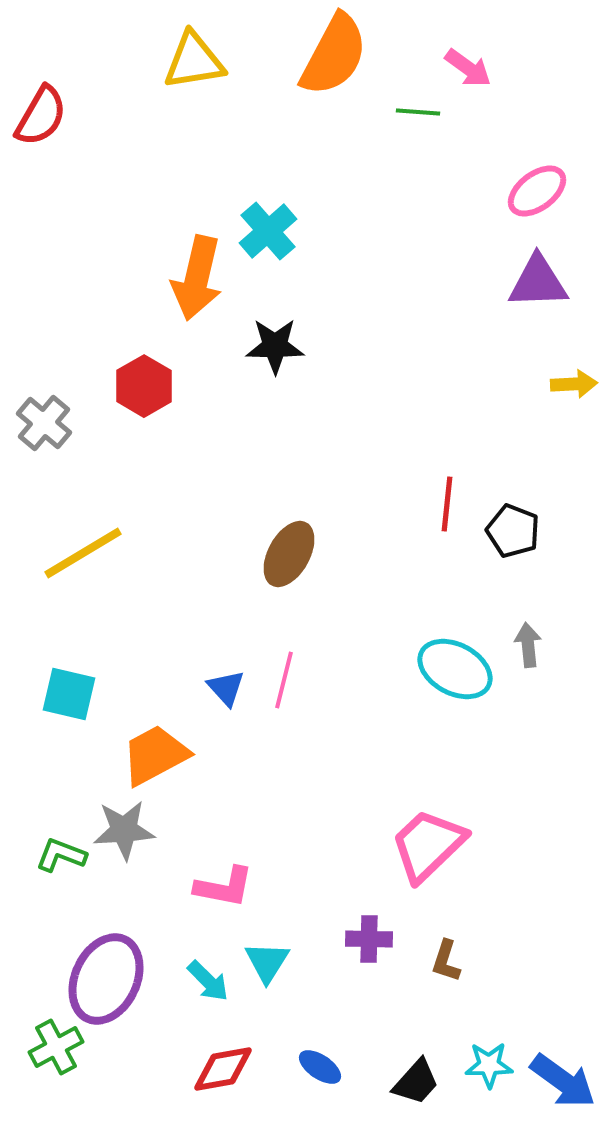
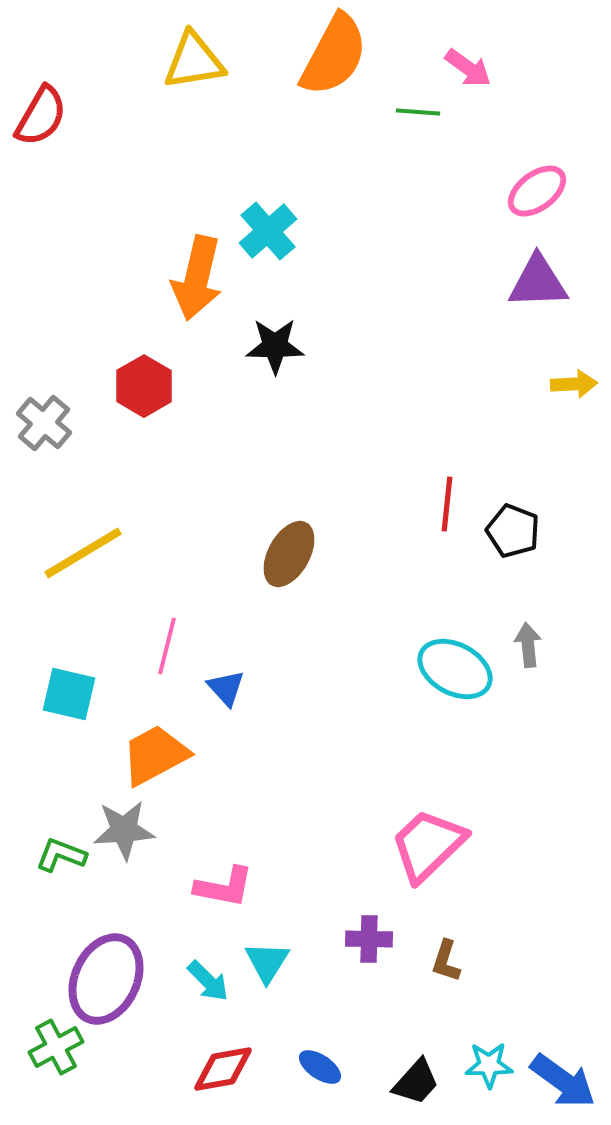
pink line: moved 117 px left, 34 px up
